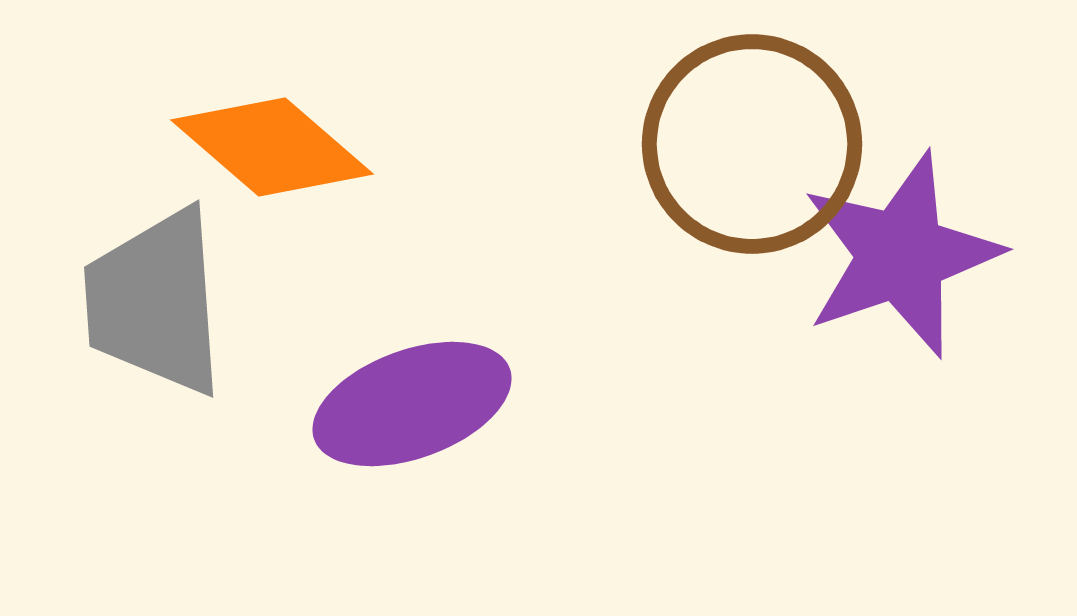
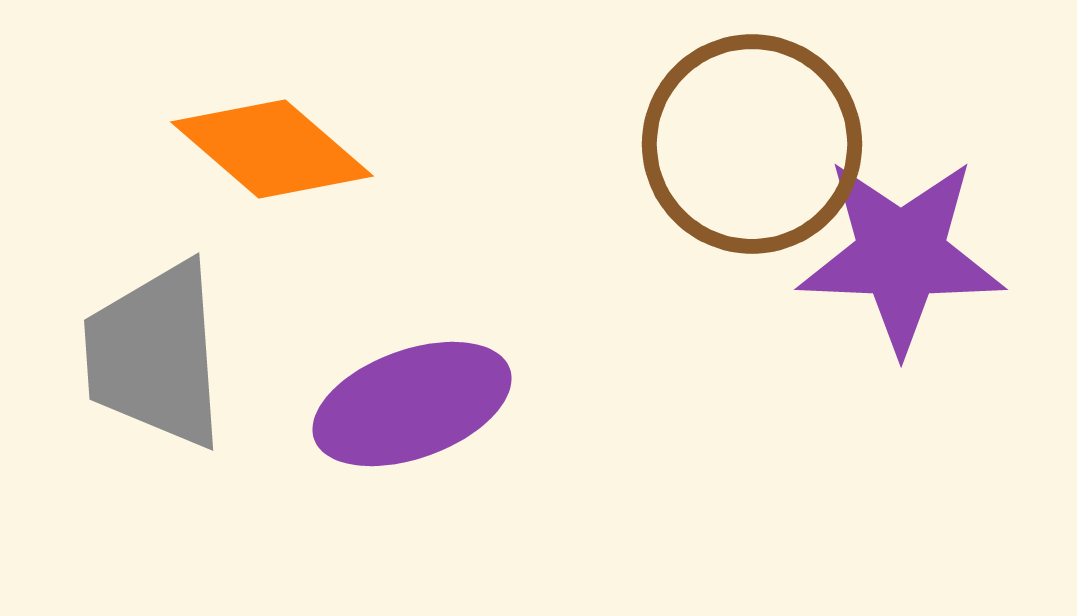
orange diamond: moved 2 px down
purple star: rotated 21 degrees clockwise
gray trapezoid: moved 53 px down
